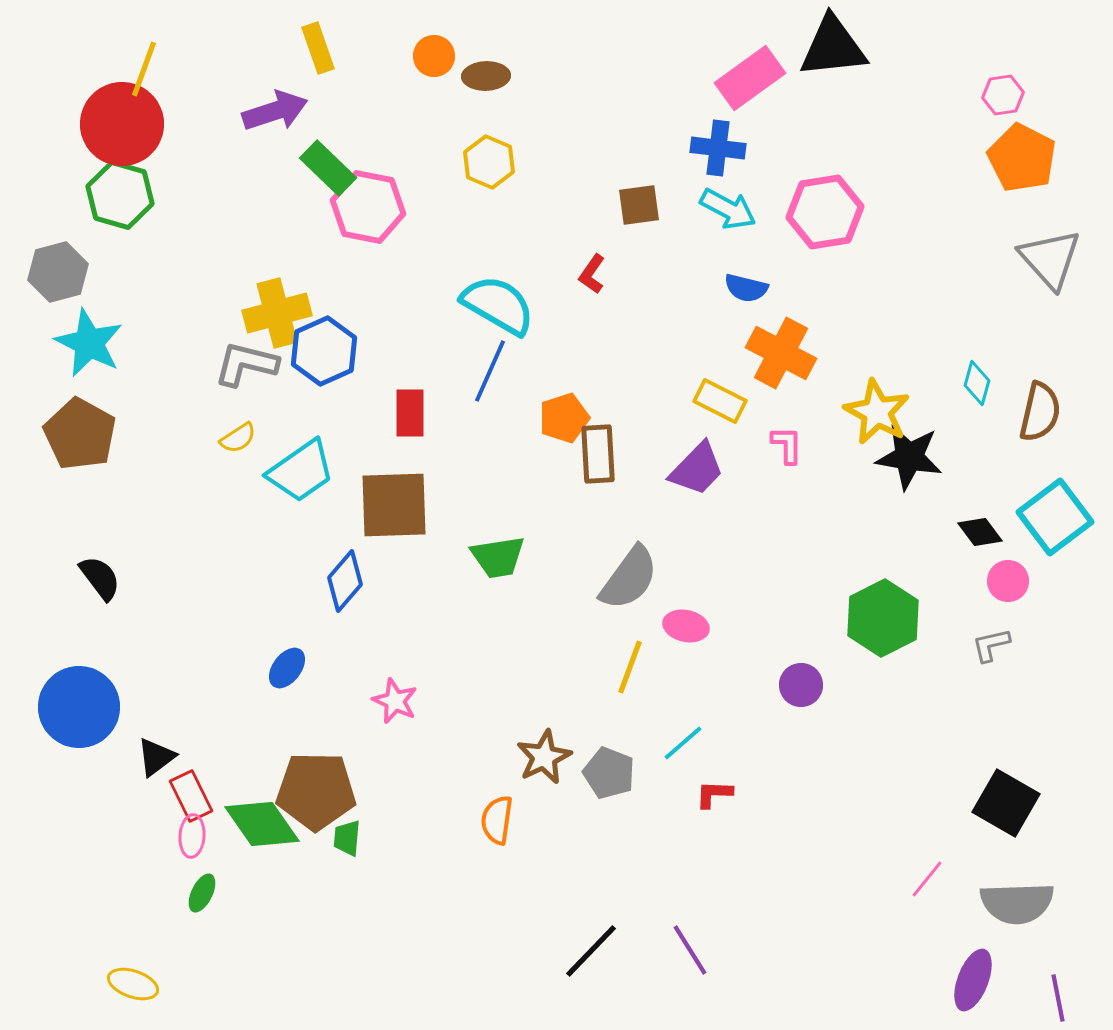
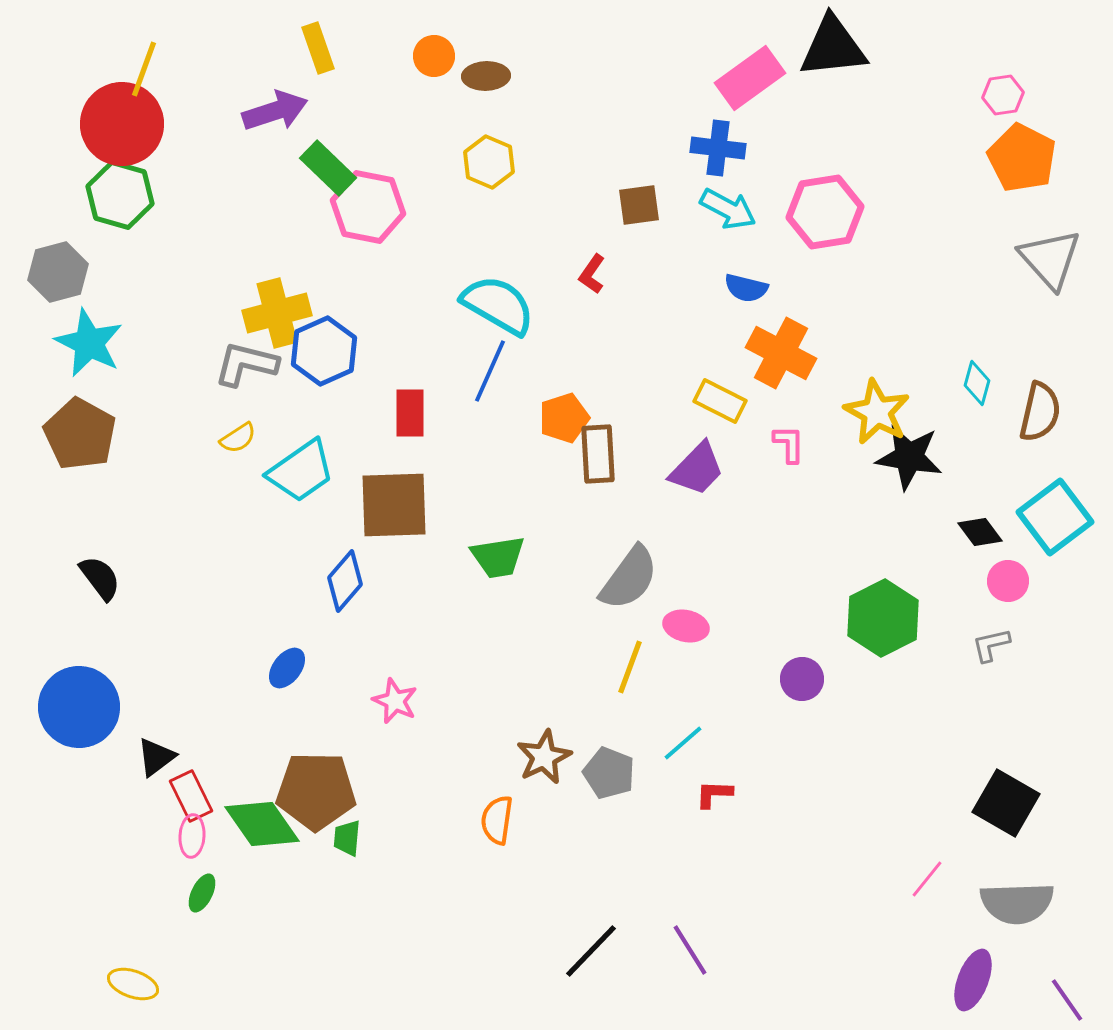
pink L-shape at (787, 445): moved 2 px right, 1 px up
purple circle at (801, 685): moved 1 px right, 6 px up
purple line at (1058, 998): moved 9 px right, 2 px down; rotated 24 degrees counterclockwise
